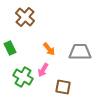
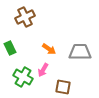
brown cross: rotated 24 degrees clockwise
orange arrow: rotated 16 degrees counterclockwise
